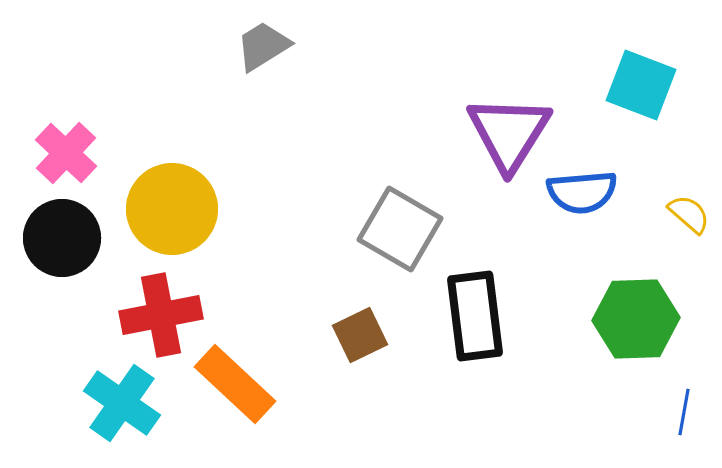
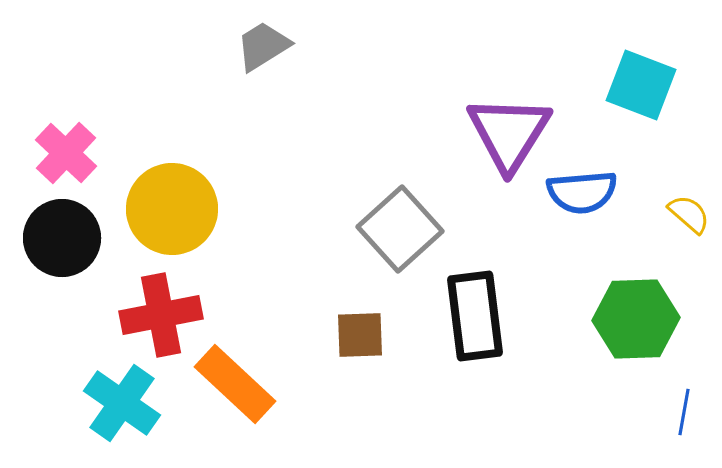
gray square: rotated 18 degrees clockwise
brown square: rotated 24 degrees clockwise
